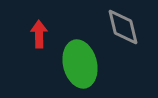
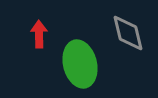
gray diamond: moved 5 px right, 6 px down
